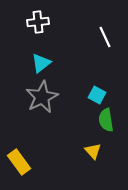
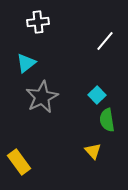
white line: moved 4 px down; rotated 65 degrees clockwise
cyan triangle: moved 15 px left
cyan square: rotated 18 degrees clockwise
green semicircle: moved 1 px right
